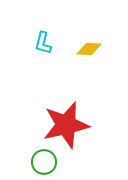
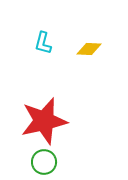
red star: moved 22 px left, 4 px up
